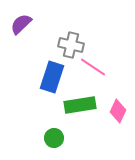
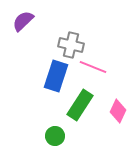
purple semicircle: moved 2 px right, 3 px up
pink line: rotated 12 degrees counterclockwise
blue rectangle: moved 4 px right, 1 px up
green rectangle: rotated 48 degrees counterclockwise
green circle: moved 1 px right, 2 px up
